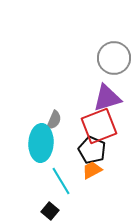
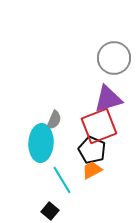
purple triangle: moved 1 px right, 1 px down
cyan line: moved 1 px right, 1 px up
